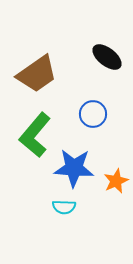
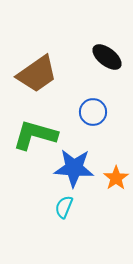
blue circle: moved 2 px up
green L-shape: rotated 66 degrees clockwise
orange star: moved 3 px up; rotated 10 degrees counterclockwise
cyan semicircle: rotated 110 degrees clockwise
